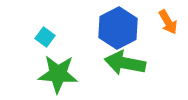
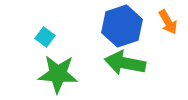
blue hexagon: moved 4 px right, 2 px up; rotated 9 degrees clockwise
